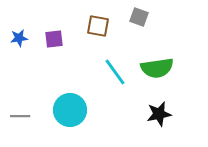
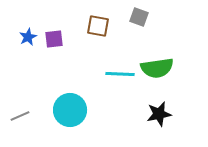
blue star: moved 9 px right, 1 px up; rotated 18 degrees counterclockwise
cyan line: moved 5 px right, 2 px down; rotated 52 degrees counterclockwise
gray line: rotated 24 degrees counterclockwise
